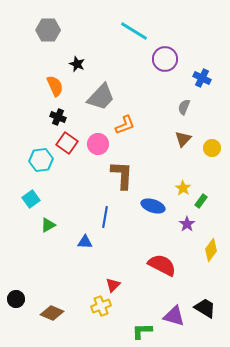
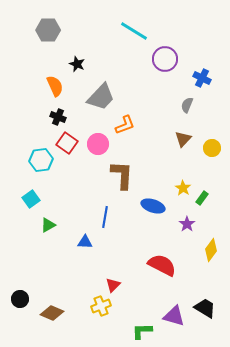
gray semicircle: moved 3 px right, 2 px up
green rectangle: moved 1 px right, 3 px up
black circle: moved 4 px right
